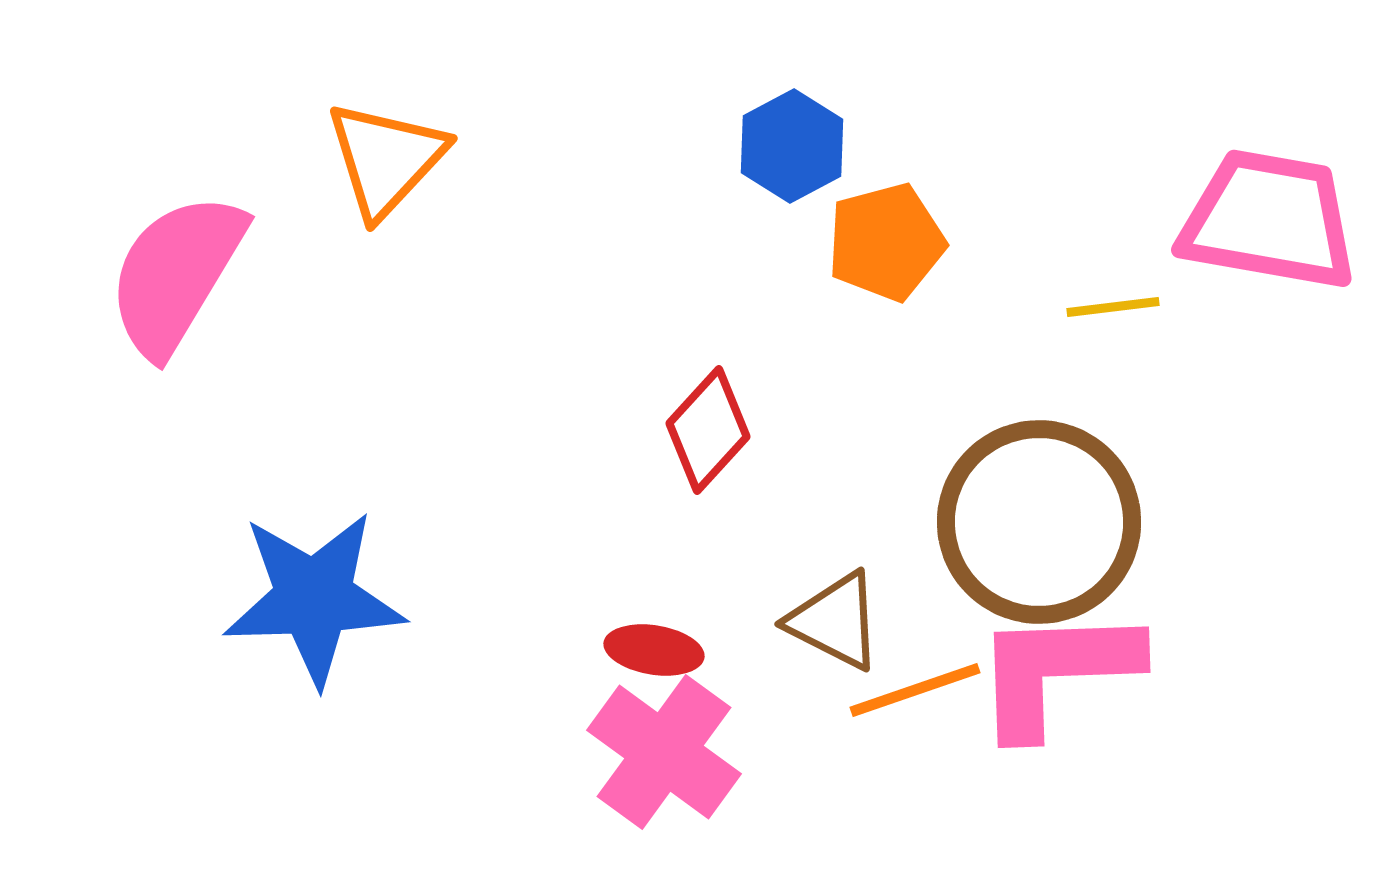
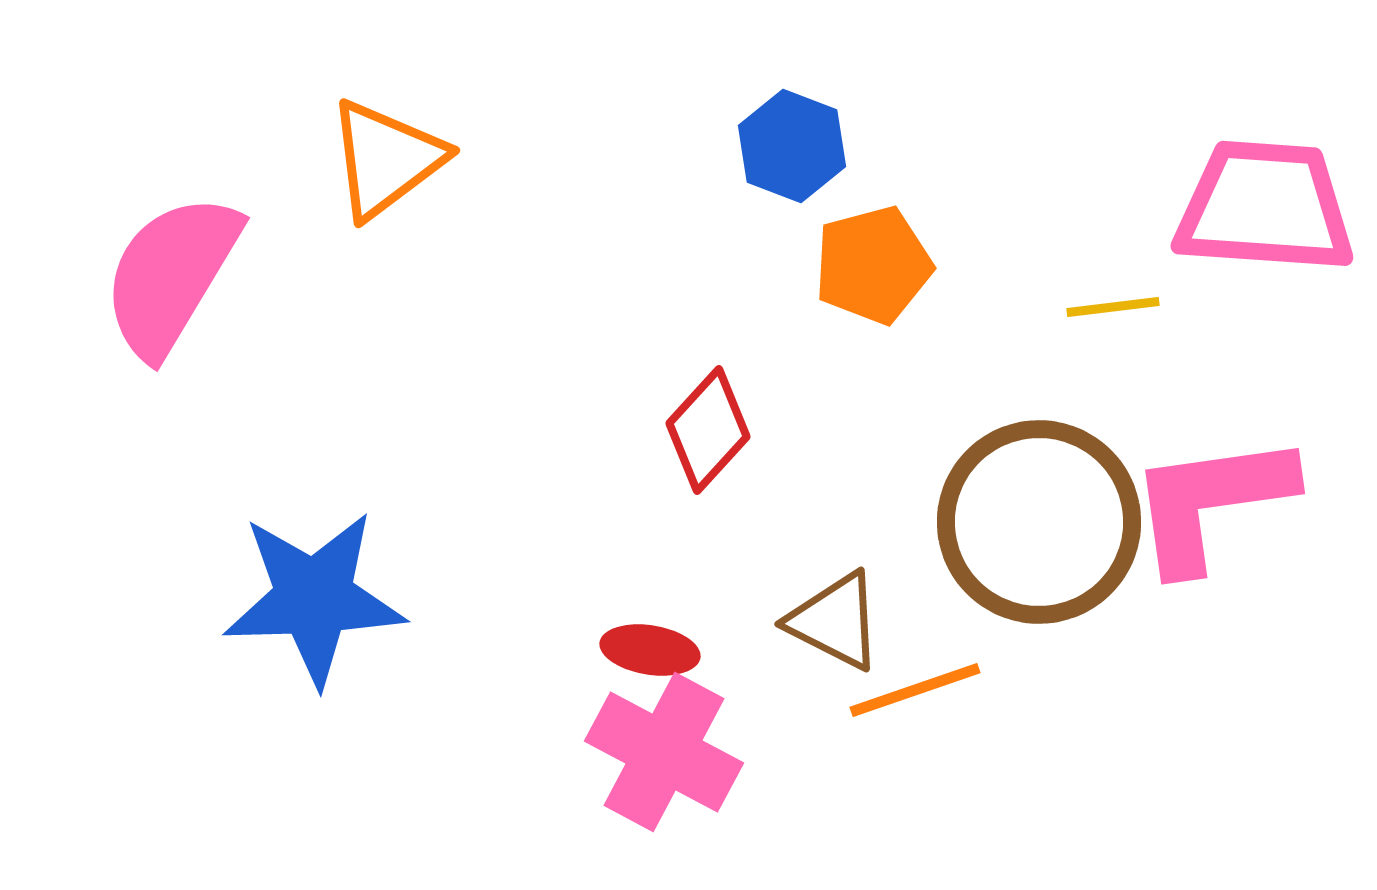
blue hexagon: rotated 11 degrees counterclockwise
orange triangle: rotated 10 degrees clockwise
pink trapezoid: moved 4 px left, 13 px up; rotated 6 degrees counterclockwise
orange pentagon: moved 13 px left, 23 px down
pink semicircle: moved 5 px left, 1 px down
red ellipse: moved 4 px left
pink L-shape: moved 155 px right, 169 px up; rotated 6 degrees counterclockwise
pink cross: rotated 8 degrees counterclockwise
